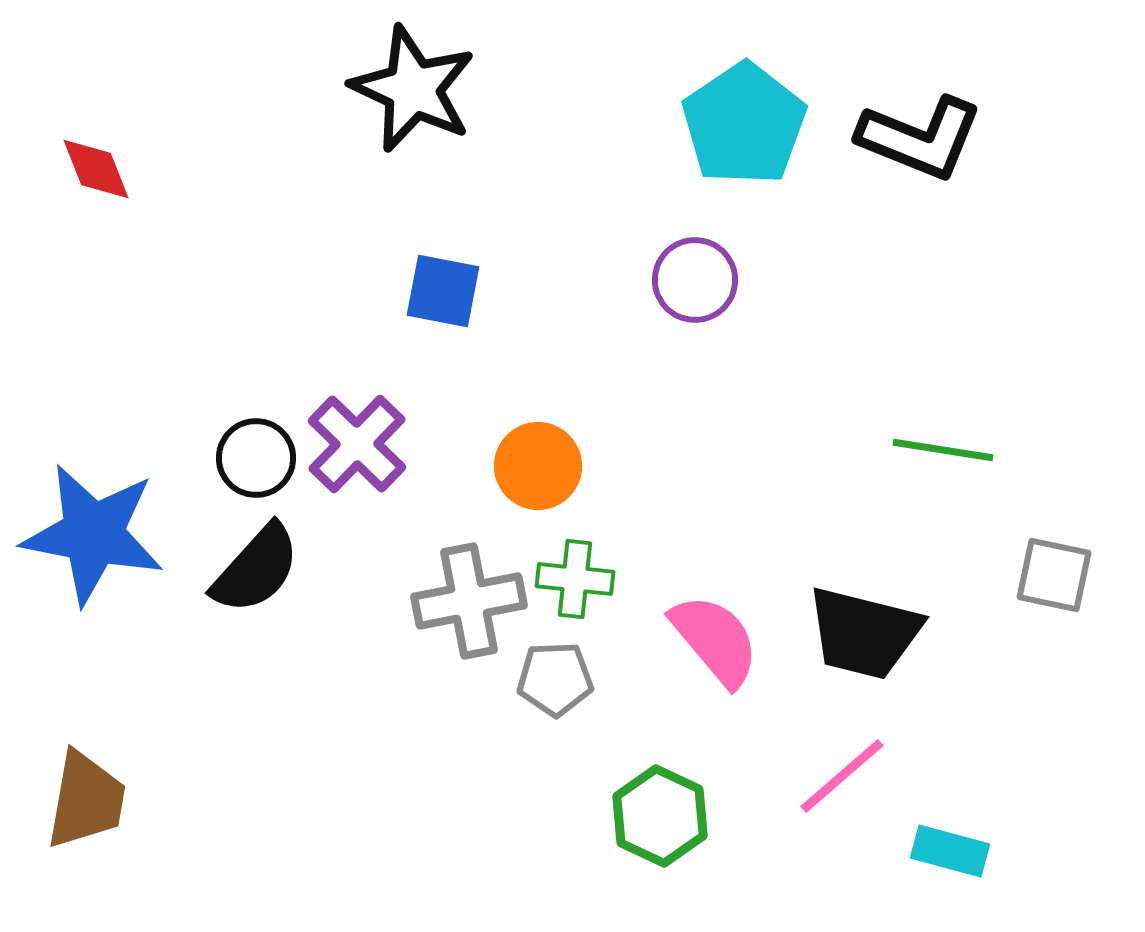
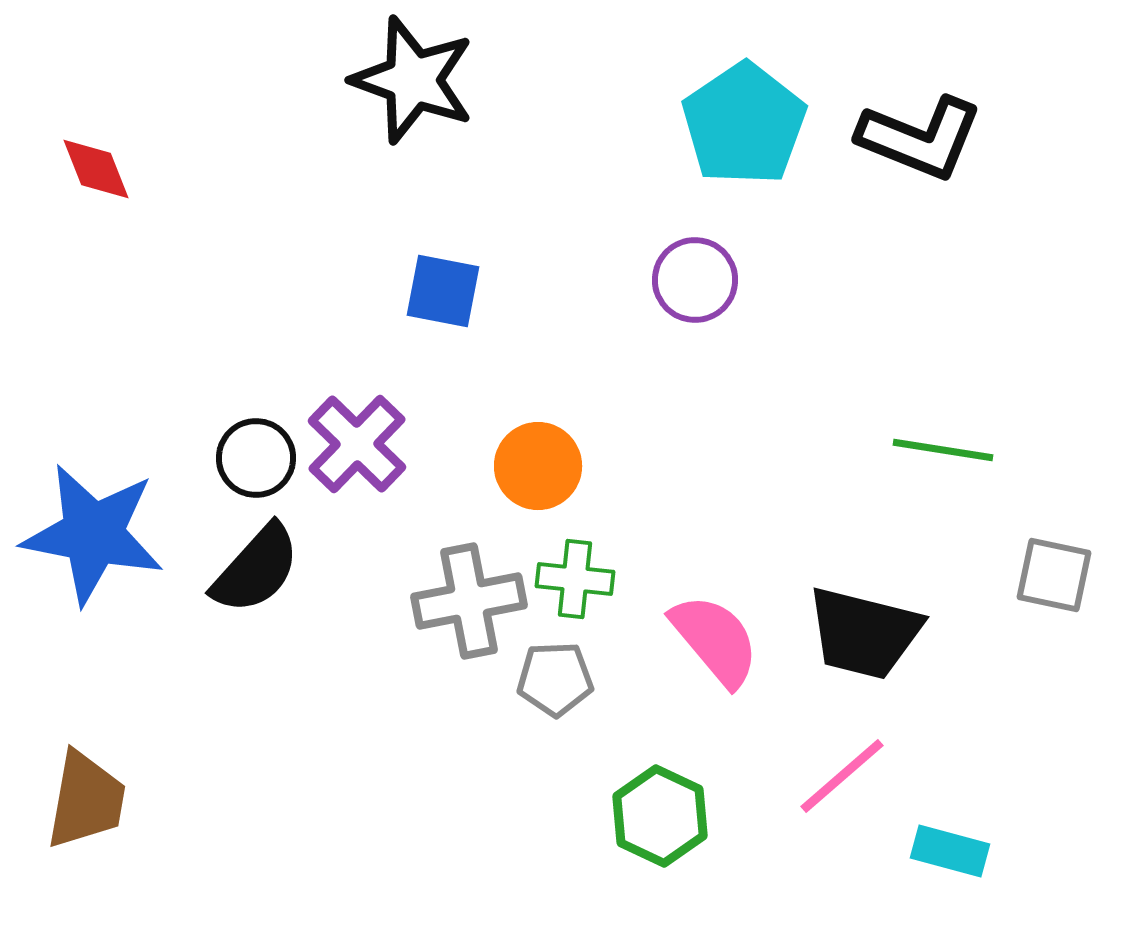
black star: moved 9 px up; rotated 5 degrees counterclockwise
